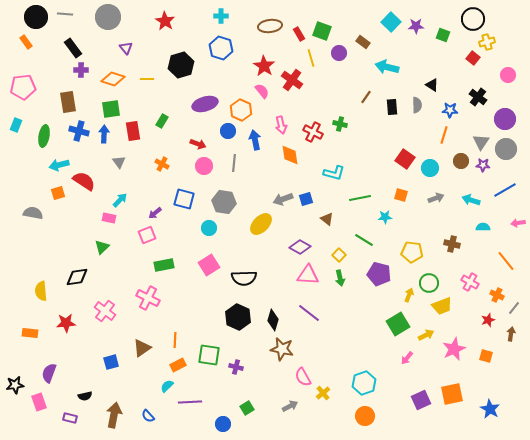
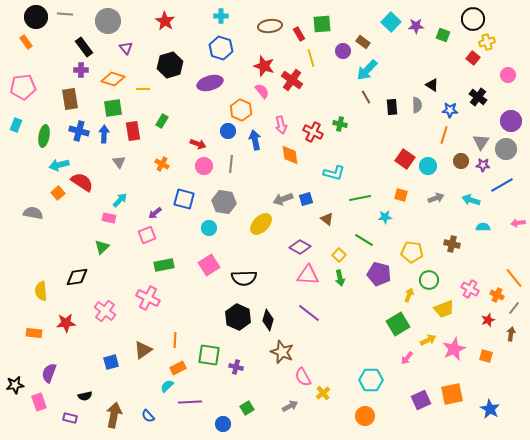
gray circle at (108, 17): moved 4 px down
green square at (322, 31): moved 7 px up; rotated 24 degrees counterclockwise
black rectangle at (73, 48): moved 11 px right, 1 px up
purple circle at (339, 53): moved 4 px right, 2 px up
black hexagon at (181, 65): moved 11 px left
red star at (264, 66): rotated 15 degrees counterclockwise
cyan arrow at (387, 67): moved 20 px left, 3 px down; rotated 60 degrees counterclockwise
yellow line at (147, 79): moved 4 px left, 10 px down
brown line at (366, 97): rotated 64 degrees counterclockwise
brown rectangle at (68, 102): moved 2 px right, 3 px up
purple ellipse at (205, 104): moved 5 px right, 21 px up
green square at (111, 109): moved 2 px right, 1 px up
purple circle at (505, 119): moved 6 px right, 2 px down
gray line at (234, 163): moved 3 px left, 1 px down
cyan circle at (430, 168): moved 2 px left, 2 px up
red semicircle at (84, 181): moved 2 px left, 1 px down
blue line at (505, 190): moved 3 px left, 5 px up
orange square at (58, 193): rotated 24 degrees counterclockwise
orange line at (506, 261): moved 8 px right, 17 px down
pink cross at (470, 282): moved 7 px down
green circle at (429, 283): moved 3 px up
yellow trapezoid at (442, 306): moved 2 px right, 3 px down
black diamond at (273, 320): moved 5 px left
orange rectangle at (30, 333): moved 4 px right
yellow arrow at (426, 335): moved 2 px right, 5 px down
brown triangle at (142, 348): moved 1 px right, 2 px down
brown star at (282, 349): moved 3 px down; rotated 10 degrees clockwise
orange rectangle at (178, 365): moved 3 px down
cyan hexagon at (364, 383): moved 7 px right, 3 px up; rotated 20 degrees clockwise
